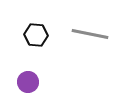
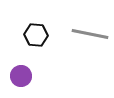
purple circle: moved 7 px left, 6 px up
